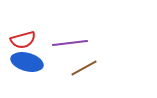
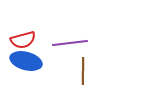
blue ellipse: moved 1 px left, 1 px up
brown line: moved 1 px left, 3 px down; rotated 60 degrees counterclockwise
